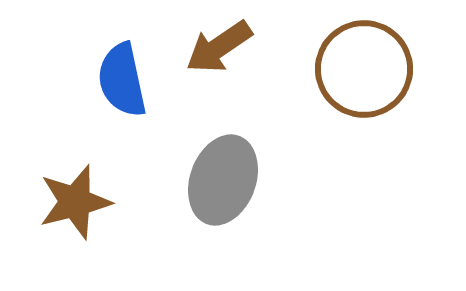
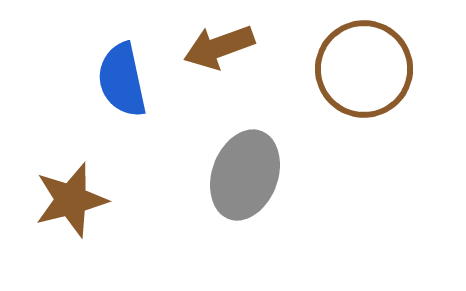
brown arrow: rotated 14 degrees clockwise
gray ellipse: moved 22 px right, 5 px up
brown star: moved 4 px left, 2 px up
